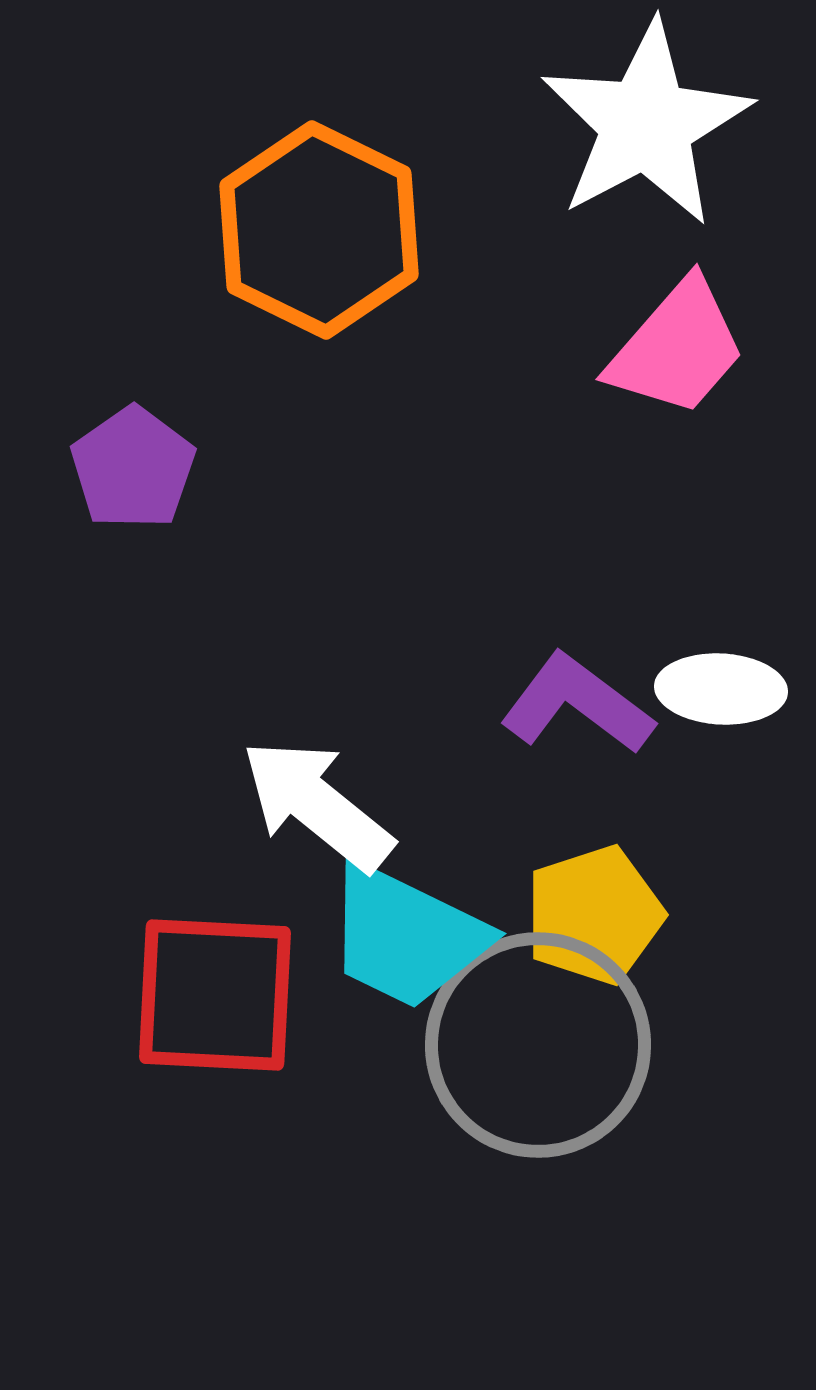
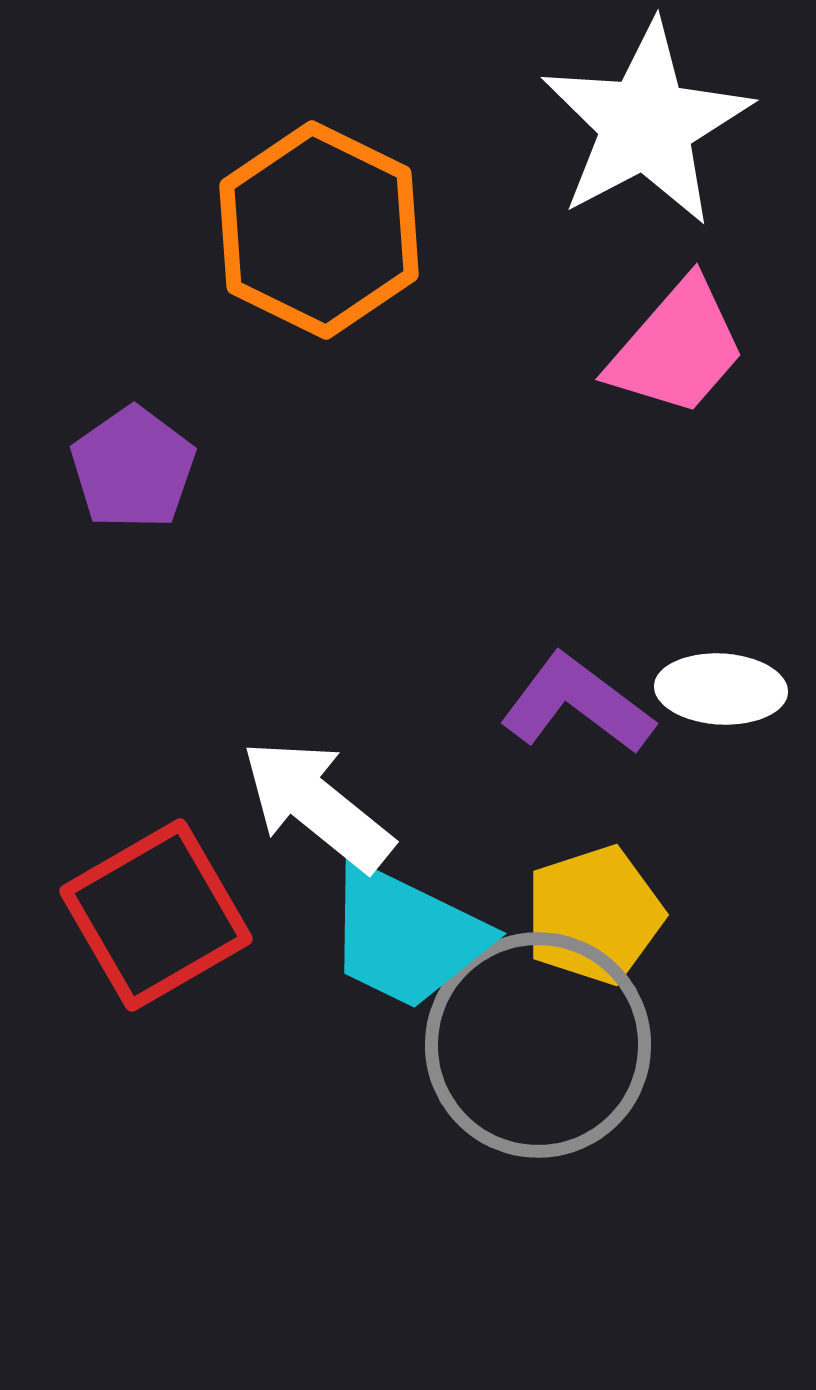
red square: moved 59 px left, 80 px up; rotated 33 degrees counterclockwise
